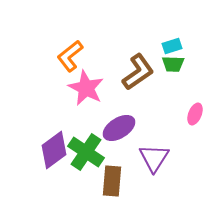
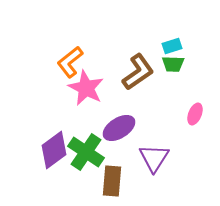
orange L-shape: moved 6 px down
